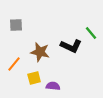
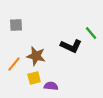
brown star: moved 4 px left, 4 px down
purple semicircle: moved 2 px left
